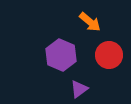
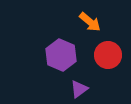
red circle: moved 1 px left
